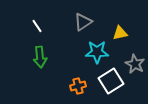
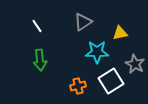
green arrow: moved 3 px down
